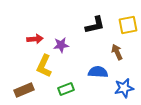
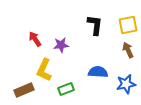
black L-shape: rotated 70 degrees counterclockwise
red arrow: rotated 119 degrees counterclockwise
brown arrow: moved 11 px right, 2 px up
yellow L-shape: moved 4 px down
blue star: moved 2 px right, 4 px up
